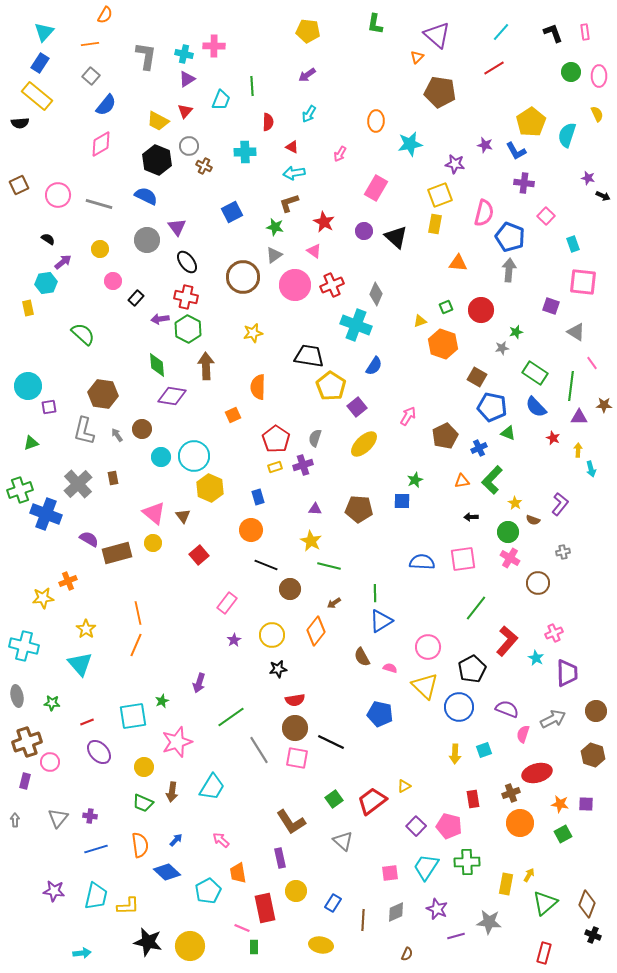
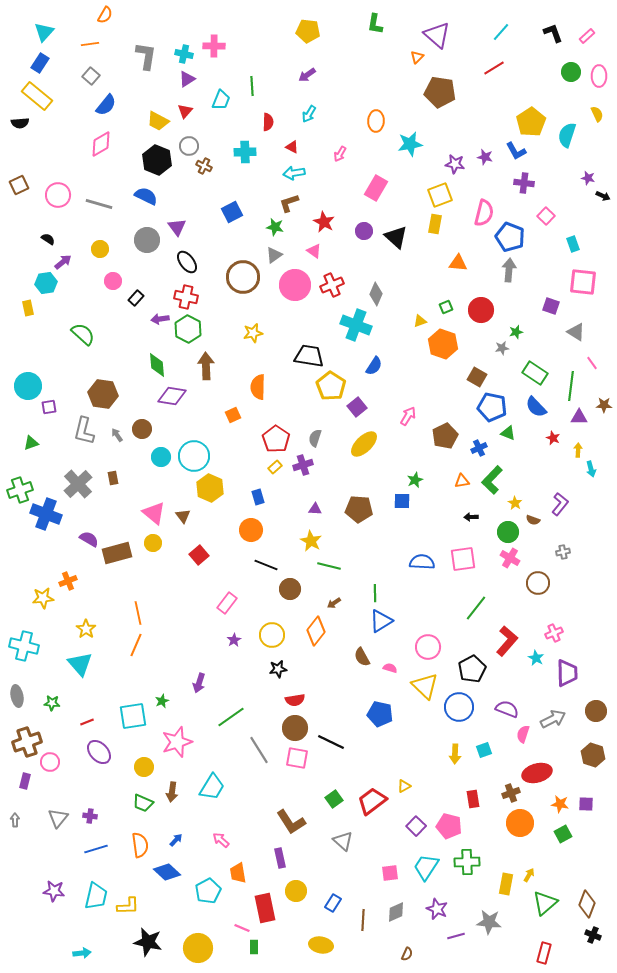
pink rectangle at (585, 32): moved 2 px right, 4 px down; rotated 56 degrees clockwise
purple star at (485, 145): moved 12 px down
yellow rectangle at (275, 467): rotated 24 degrees counterclockwise
yellow circle at (190, 946): moved 8 px right, 2 px down
